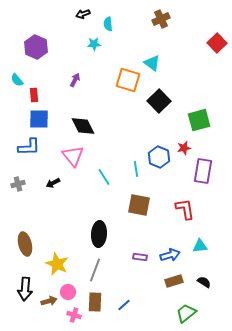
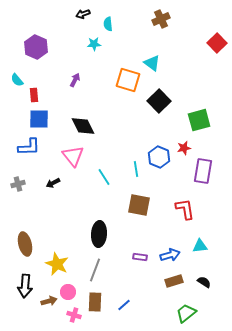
black arrow at (25, 289): moved 3 px up
